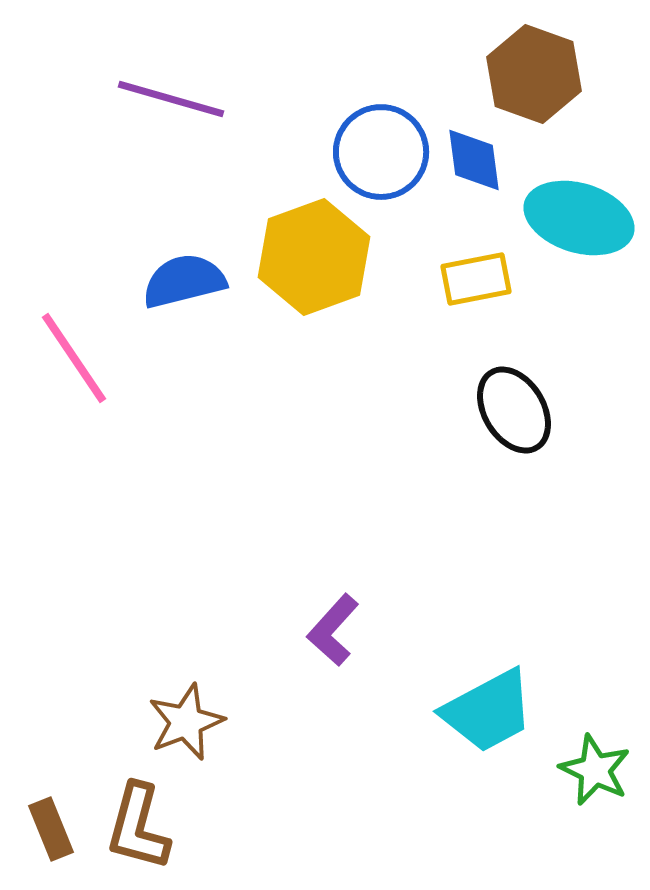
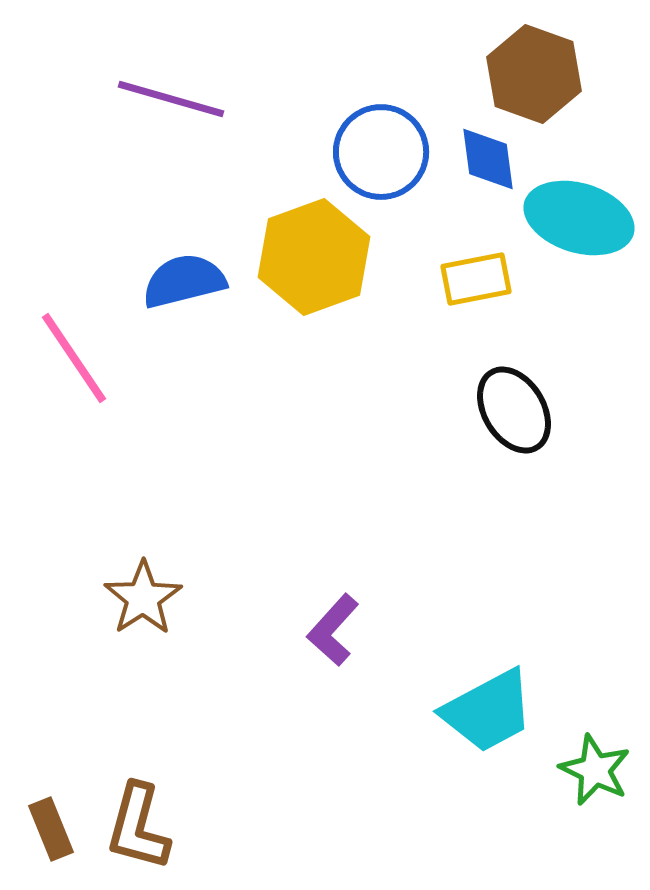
blue diamond: moved 14 px right, 1 px up
brown star: moved 43 px left, 124 px up; rotated 12 degrees counterclockwise
